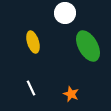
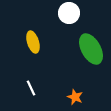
white circle: moved 4 px right
green ellipse: moved 3 px right, 3 px down
orange star: moved 4 px right, 3 px down
